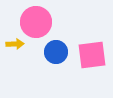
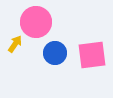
yellow arrow: rotated 54 degrees counterclockwise
blue circle: moved 1 px left, 1 px down
